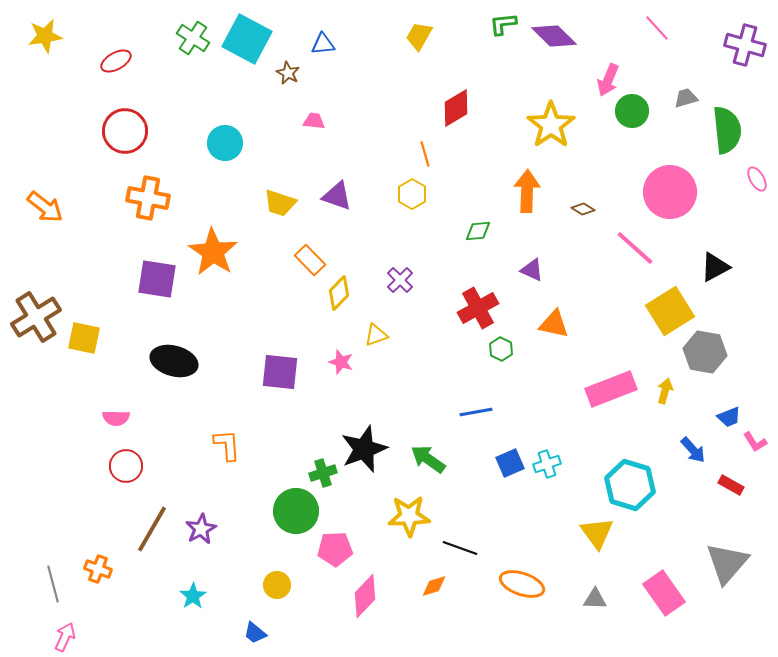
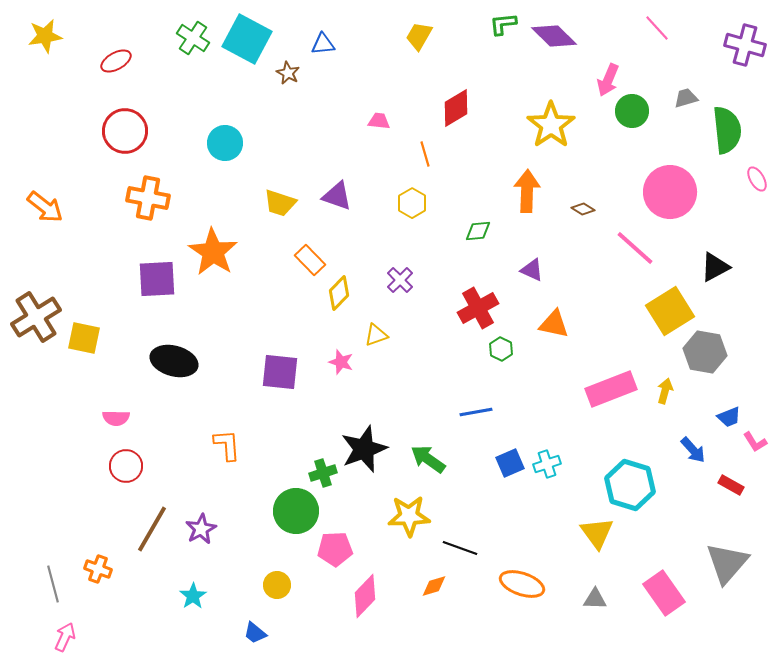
pink trapezoid at (314, 121): moved 65 px right
yellow hexagon at (412, 194): moved 9 px down
purple square at (157, 279): rotated 12 degrees counterclockwise
